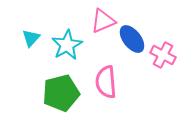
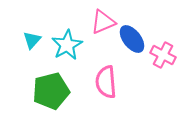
pink triangle: moved 1 px down
cyan triangle: moved 1 px right, 2 px down
green pentagon: moved 10 px left, 2 px up
